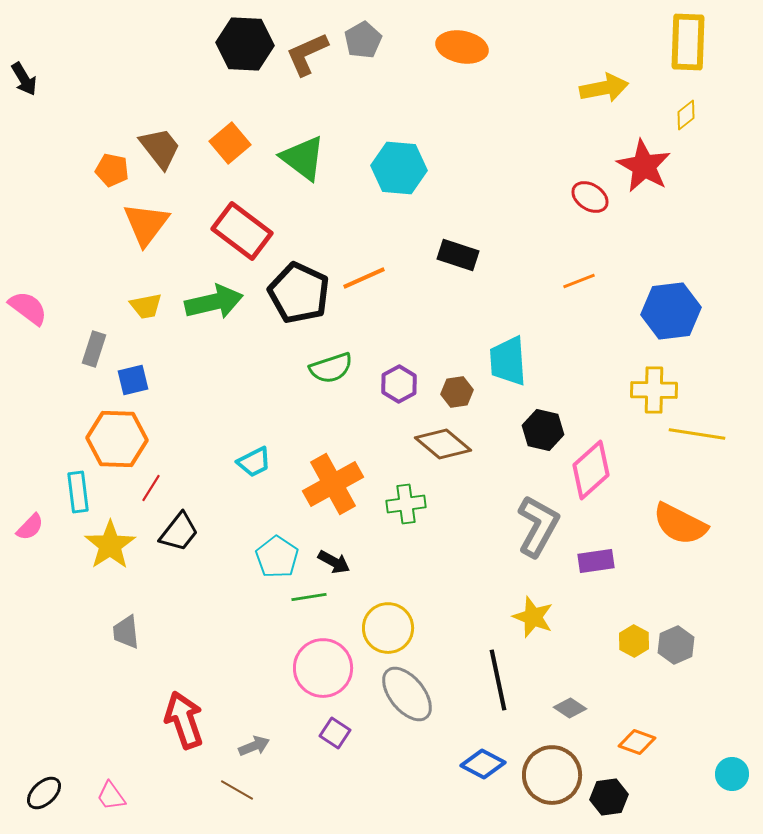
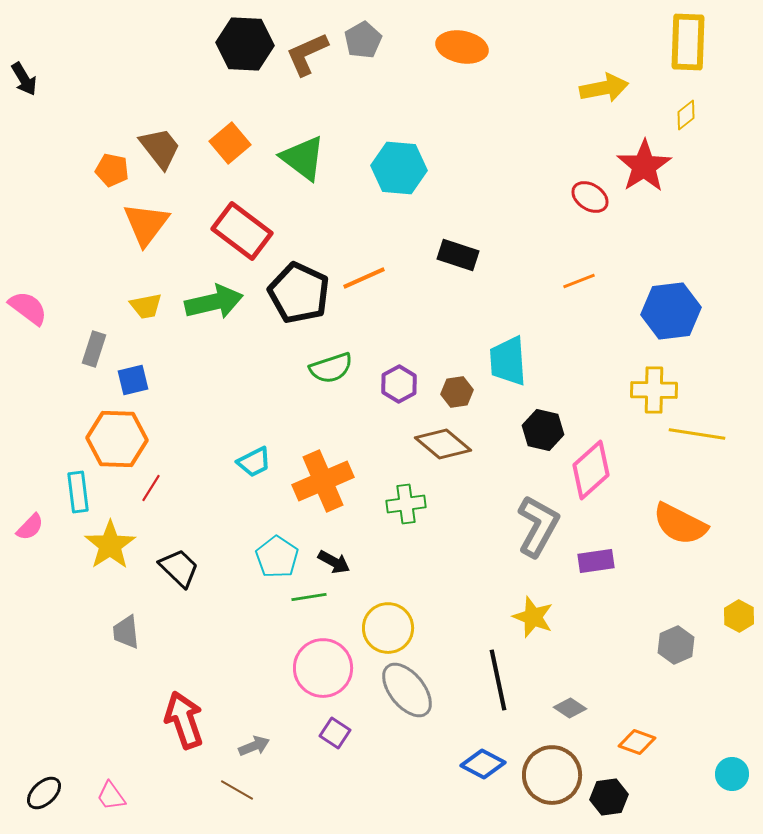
red star at (644, 166): rotated 10 degrees clockwise
orange cross at (333, 484): moved 10 px left, 3 px up; rotated 6 degrees clockwise
black trapezoid at (179, 532): moved 36 px down; rotated 84 degrees counterclockwise
yellow hexagon at (634, 641): moved 105 px right, 25 px up
gray ellipse at (407, 694): moved 4 px up
